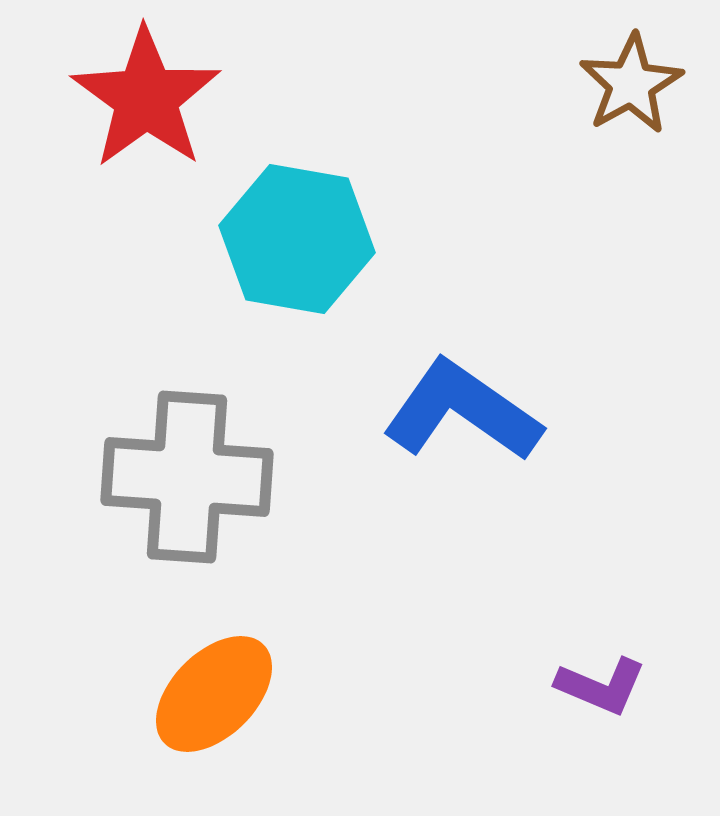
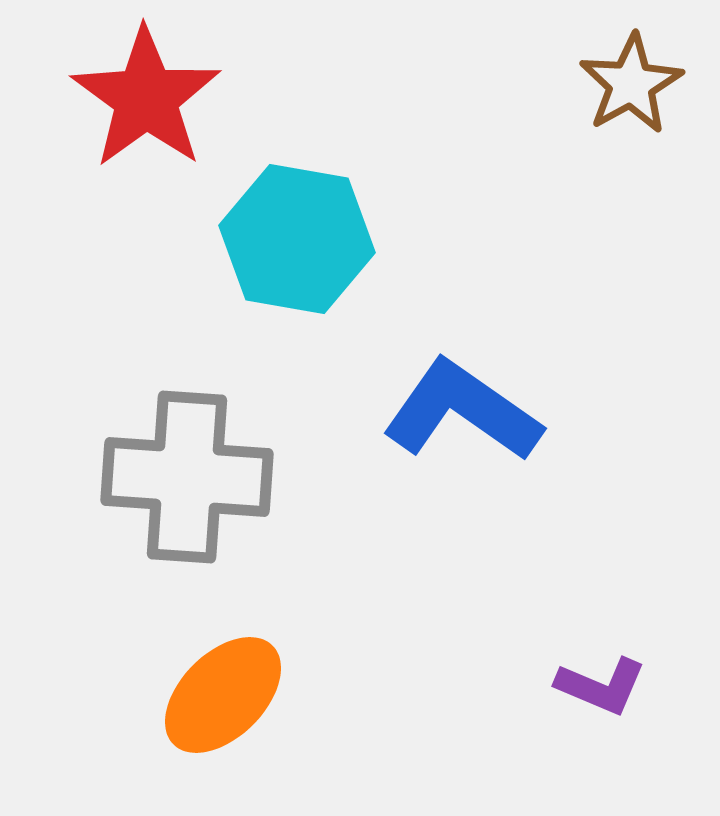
orange ellipse: moved 9 px right, 1 px down
